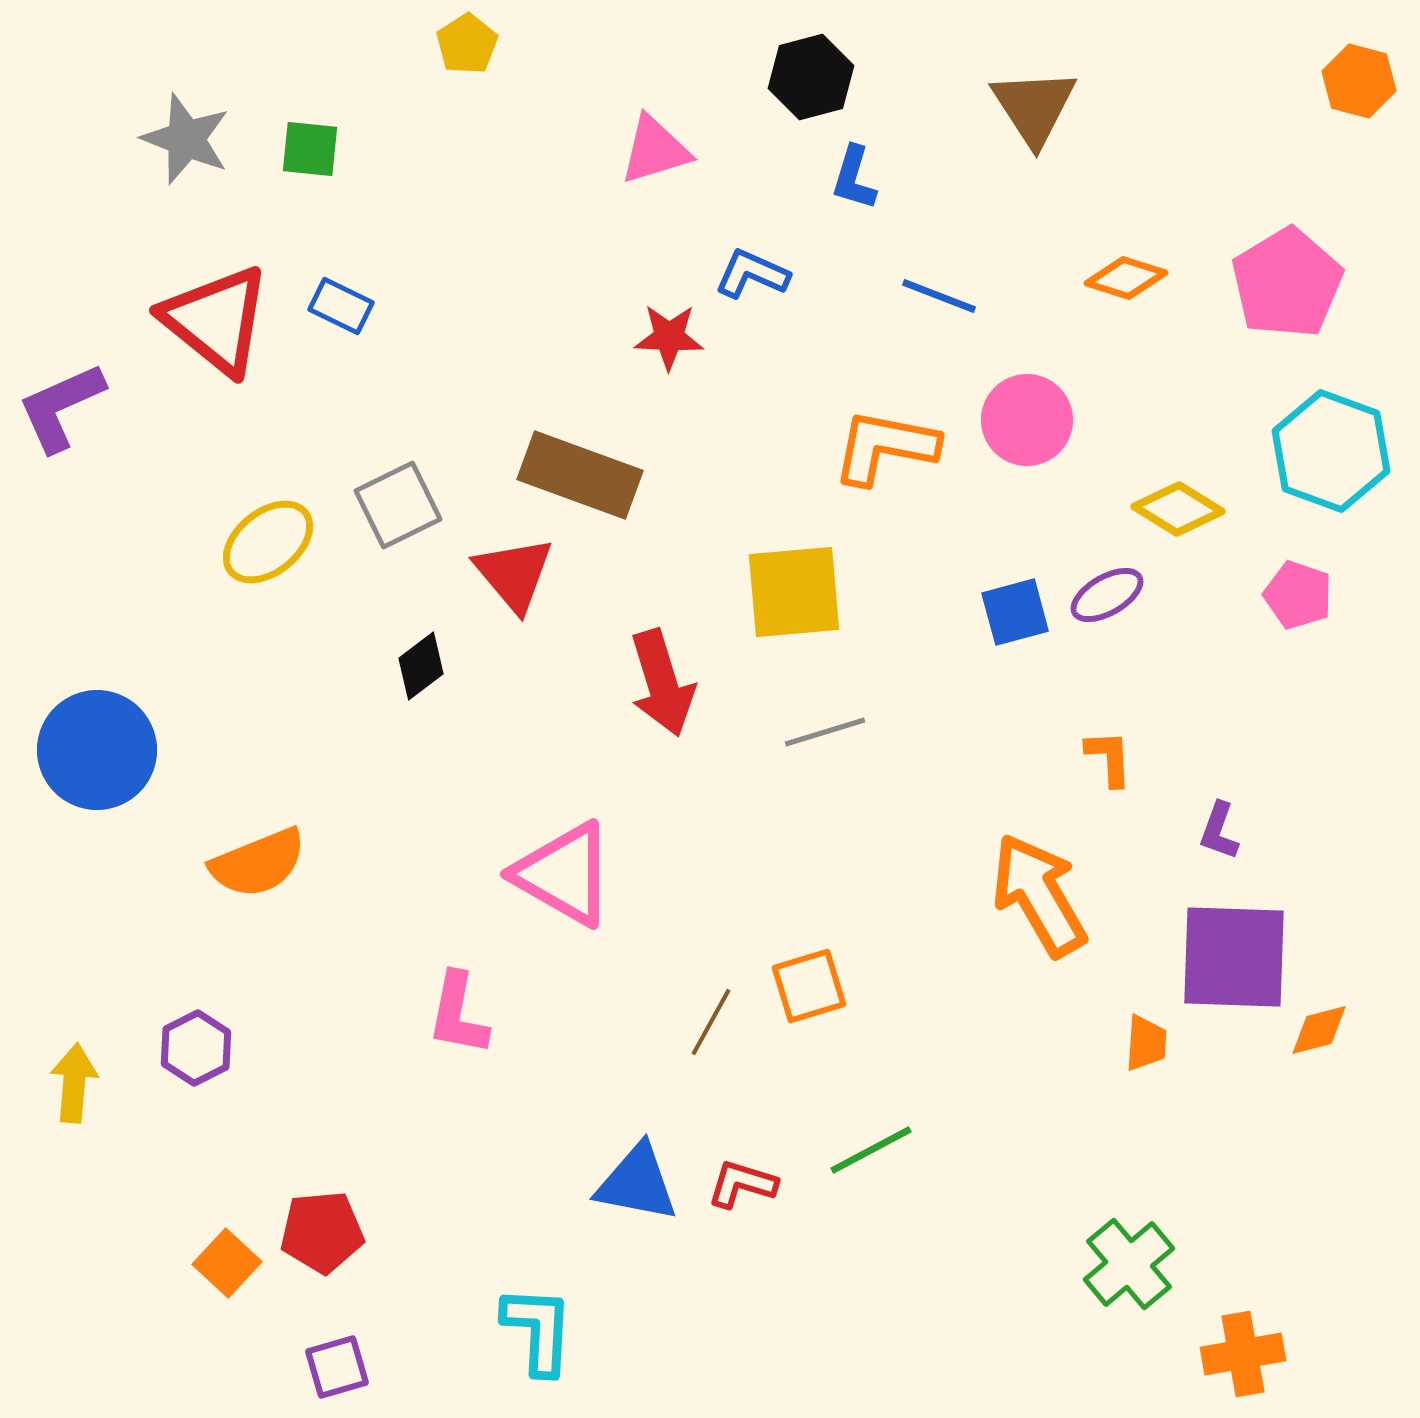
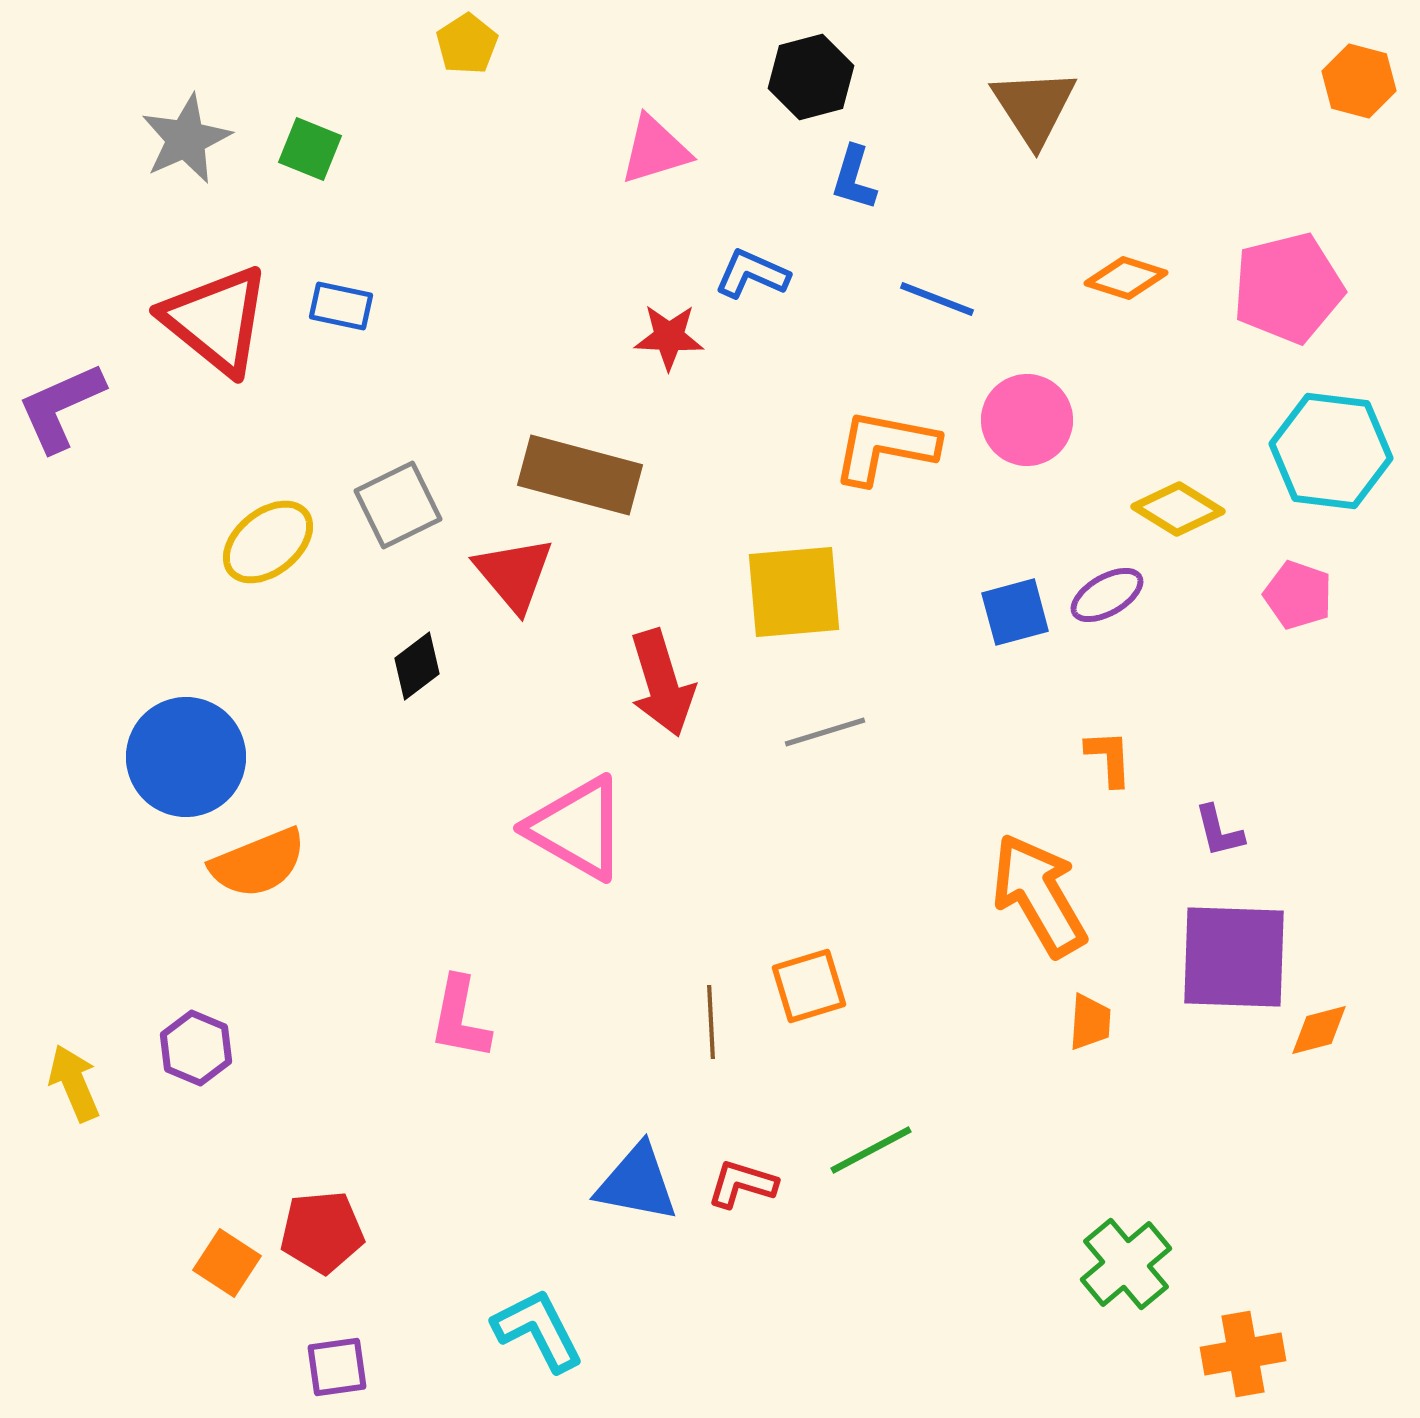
gray star at (186, 139): rotated 26 degrees clockwise
green square at (310, 149): rotated 16 degrees clockwise
pink pentagon at (1287, 283): moved 1 px right, 5 px down; rotated 17 degrees clockwise
blue line at (939, 296): moved 2 px left, 3 px down
blue rectangle at (341, 306): rotated 14 degrees counterclockwise
cyan hexagon at (1331, 451): rotated 13 degrees counterclockwise
brown rectangle at (580, 475): rotated 5 degrees counterclockwise
black diamond at (421, 666): moved 4 px left
blue circle at (97, 750): moved 89 px right, 7 px down
purple L-shape at (1219, 831): rotated 34 degrees counterclockwise
pink triangle at (564, 874): moved 13 px right, 46 px up
pink L-shape at (458, 1014): moved 2 px right, 4 px down
brown line at (711, 1022): rotated 32 degrees counterclockwise
orange trapezoid at (1146, 1043): moved 56 px left, 21 px up
purple hexagon at (196, 1048): rotated 10 degrees counterclockwise
yellow arrow at (74, 1083): rotated 28 degrees counterclockwise
orange square at (227, 1263): rotated 10 degrees counterclockwise
green cross at (1129, 1264): moved 3 px left
cyan L-shape at (538, 1330): rotated 30 degrees counterclockwise
purple square at (337, 1367): rotated 8 degrees clockwise
